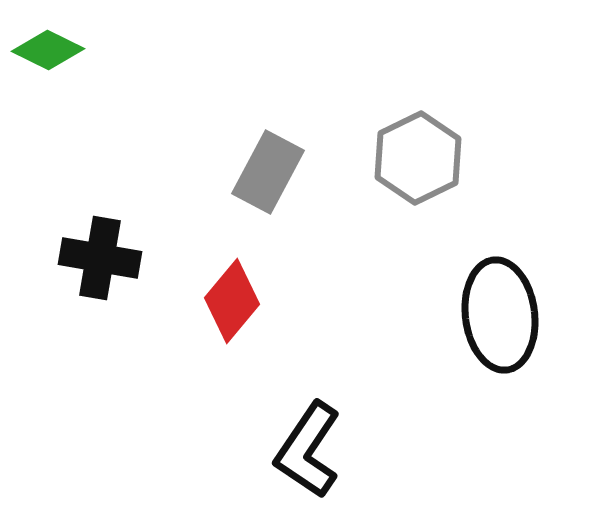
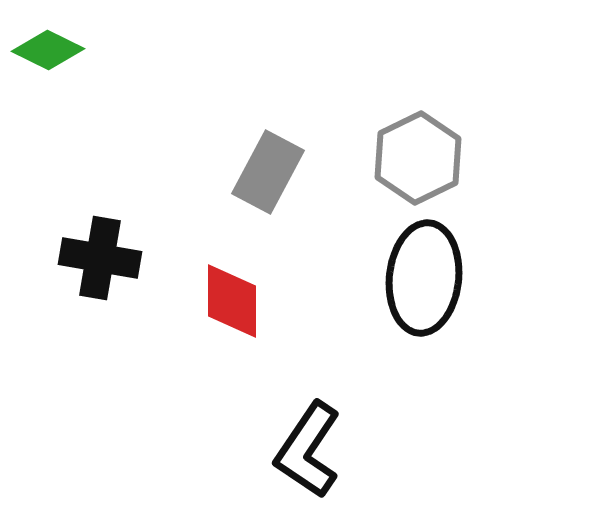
red diamond: rotated 40 degrees counterclockwise
black ellipse: moved 76 px left, 37 px up; rotated 13 degrees clockwise
